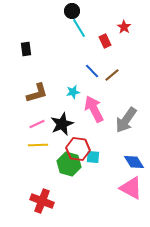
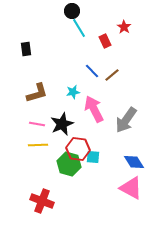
pink line: rotated 35 degrees clockwise
